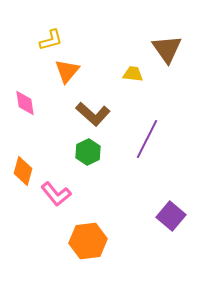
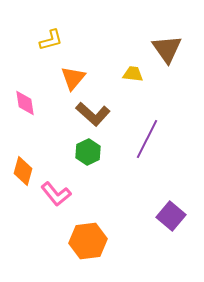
orange triangle: moved 6 px right, 7 px down
